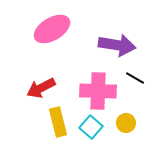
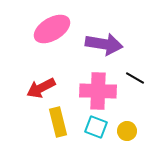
purple arrow: moved 13 px left, 1 px up
yellow circle: moved 1 px right, 8 px down
cyan square: moved 5 px right; rotated 20 degrees counterclockwise
